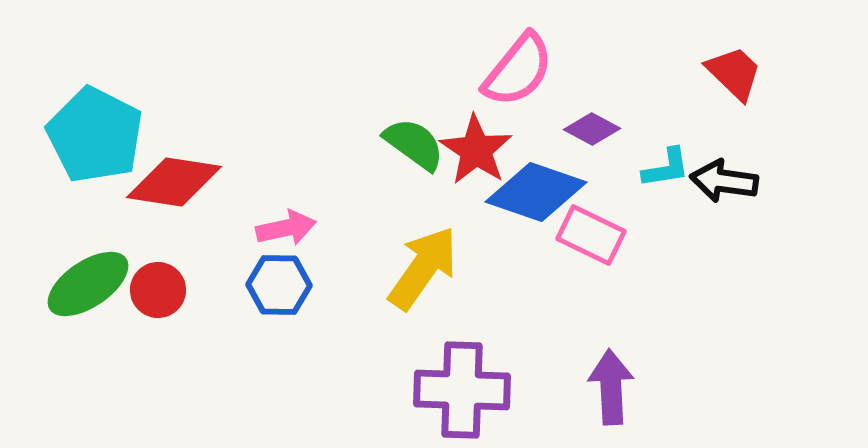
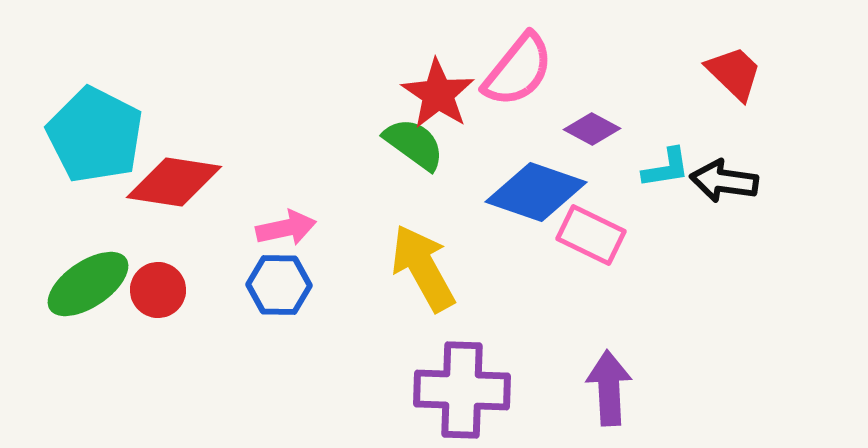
red star: moved 38 px left, 56 px up
yellow arrow: rotated 64 degrees counterclockwise
purple arrow: moved 2 px left, 1 px down
